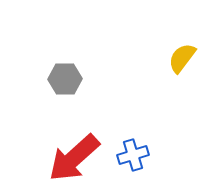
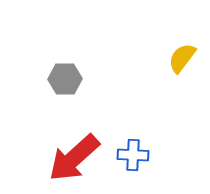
blue cross: rotated 20 degrees clockwise
